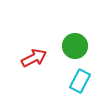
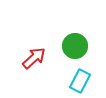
red arrow: rotated 15 degrees counterclockwise
